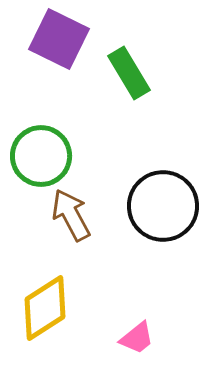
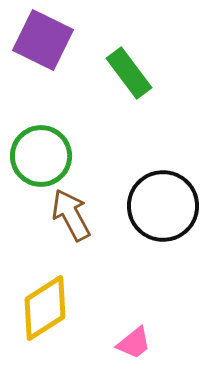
purple square: moved 16 px left, 1 px down
green rectangle: rotated 6 degrees counterclockwise
pink trapezoid: moved 3 px left, 5 px down
